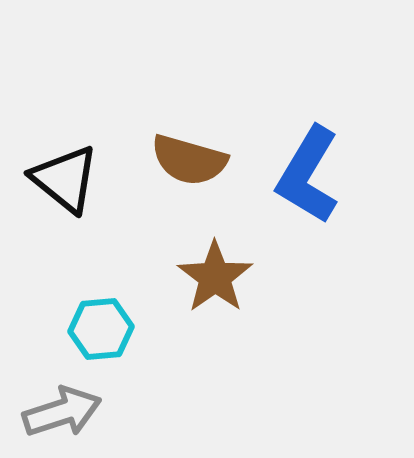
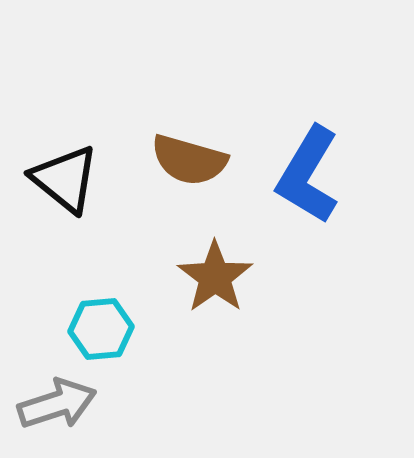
gray arrow: moved 5 px left, 8 px up
